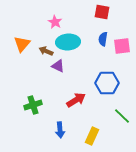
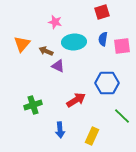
red square: rotated 28 degrees counterclockwise
pink star: rotated 16 degrees counterclockwise
cyan ellipse: moved 6 px right
